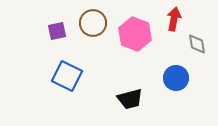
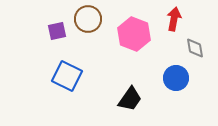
brown circle: moved 5 px left, 4 px up
pink hexagon: moved 1 px left
gray diamond: moved 2 px left, 4 px down
black trapezoid: rotated 40 degrees counterclockwise
